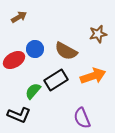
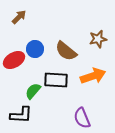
brown arrow: rotated 14 degrees counterclockwise
brown star: moved 5 px down
brown semicircle: rotated 10 degrees clockwise
black rectangle: rotated 35 degrees clockwise
black L-shape: moved 2 px right; rotated 20 degrees counterclockwise
